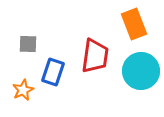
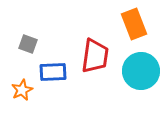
gray square: rotated 18 degrees clockwise
blue rectangle: rotated 68 degrees clockwise
orange star: moved 1 px left
